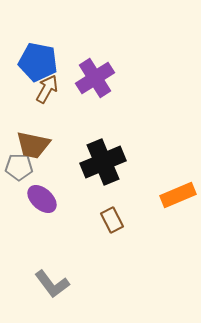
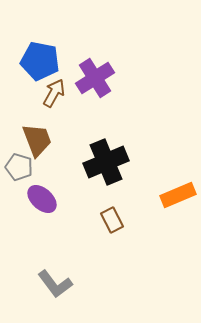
blue pentagon: moved 2 px right, 1 px up
brown arrow: moved 7 px right, 4 px down
brown trapezoid: moved 4 px right, 5 px up; rotated 123 degrees counterclockwise
black cross: moved 3 px right
gray pentagon: rotated 16 degrees clockwise
gray L-shape: moved 3 px right
